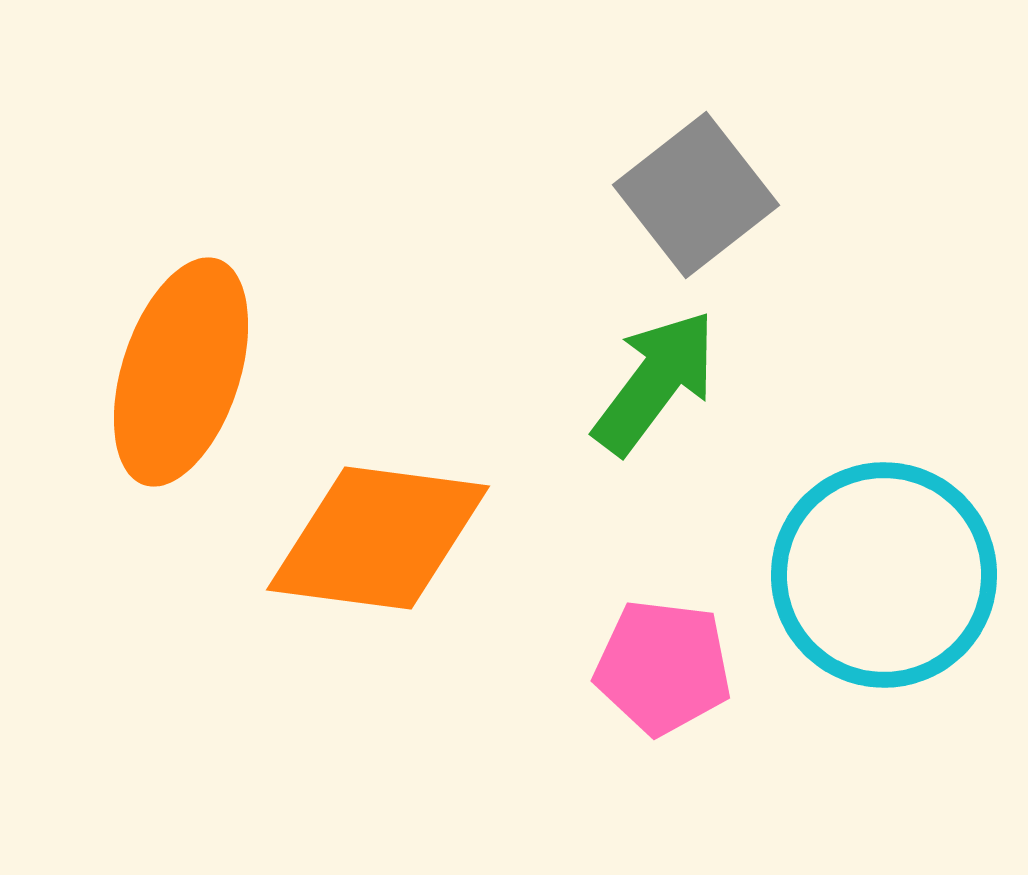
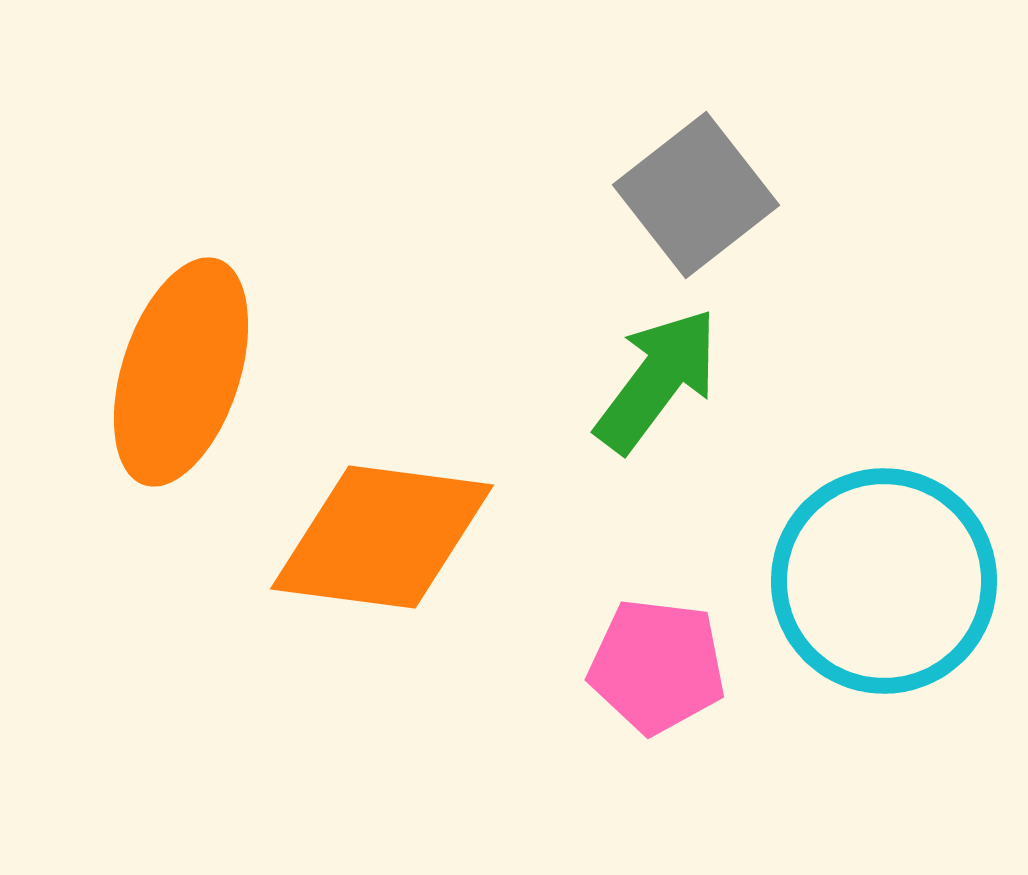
green arrow: moved 2 px right, 2 px up
orange diamond: moved 4 px right, 1 px up
cyan circle: moved 6 px down
pink pentagon: moved 6 px left, 1 px up
